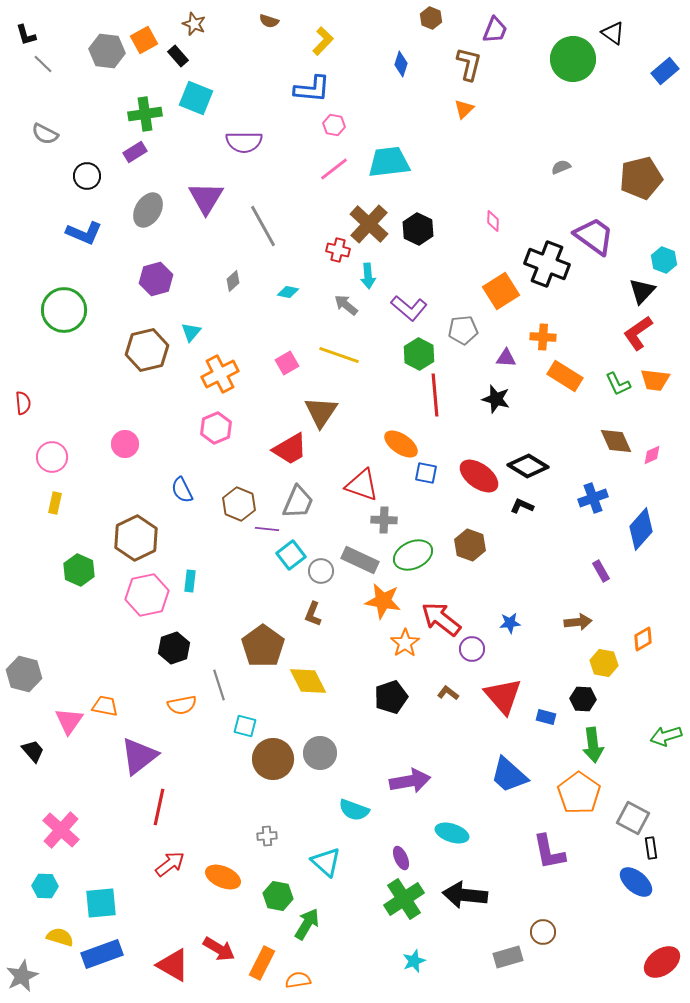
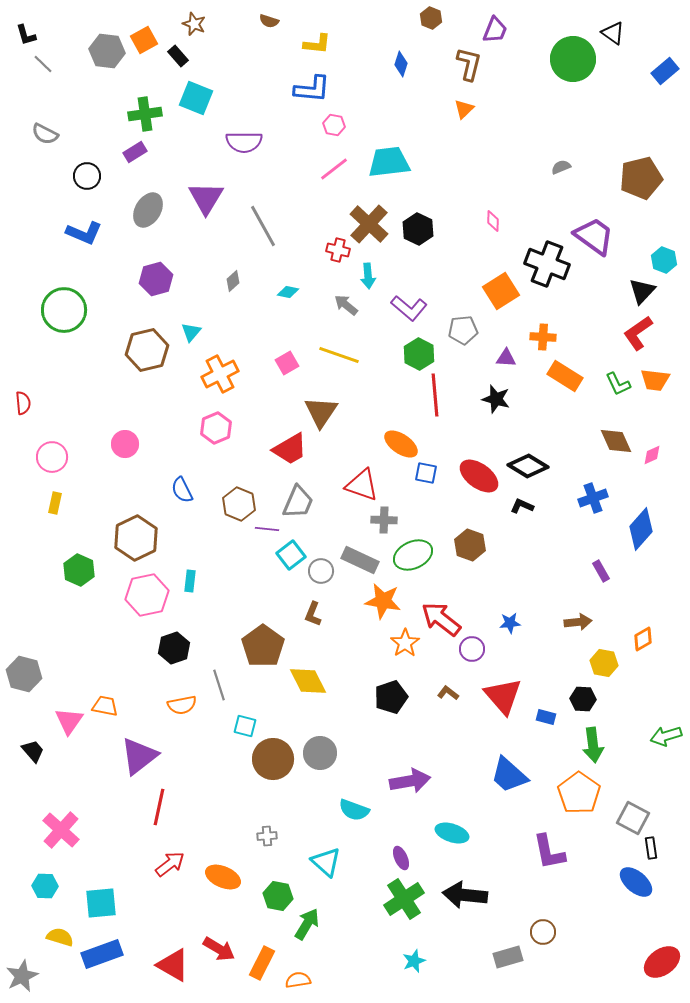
yellow L-shape at (323, 41): moved 6 px left, 3 px down; rotated 52 degrees clockwise
